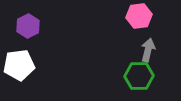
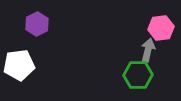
pink hexagon: moved 22 px right, 12 px down
purple hexagon: moved 9 px right, 2 px up
green hexagon: moved 1 px left, 1 px up
